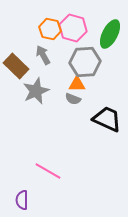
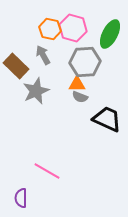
gray semicircle: moved 7 px right, 2 px up
pink line: moved 1 px left
purple semicircle: moved 1 px left, 2 px up
